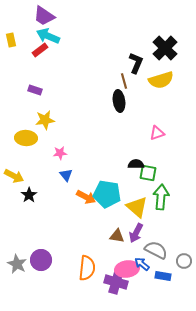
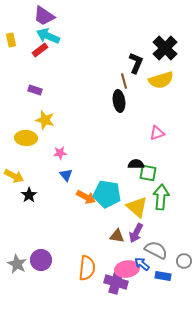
yellow star: rotated 24 degrees clockwise
